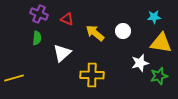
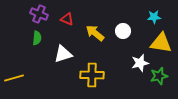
white triangle: moved 1 px right, 1 px down; rotated 24 degrees clockwise
